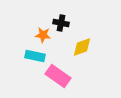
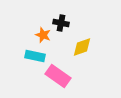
orange star: rotated 14 degrees clockwise
